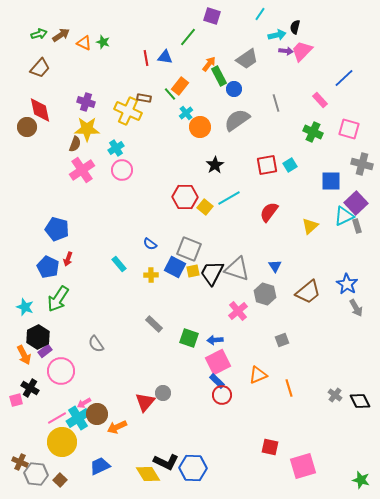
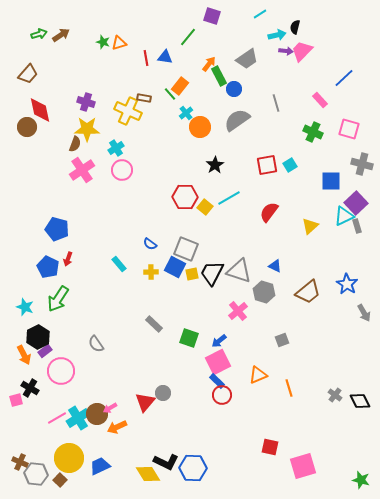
cyan line at (260, 14): rotated 24 degrees clockwise
orange triangle at (84, 43): moved 35 px right; rotated 42 degrees counterclockwise
brown trapezoid at (40, 68): moved 12 px left, 6 px down
gray square at (189, 249): moved 3 px left
blue triangle at (275, 266): rotated 32 degrees counterclockwise
gray triangle at (237, 269): moved 2 px right, 2 px down
yellow square at (193, 271): moved 1 px left, 3 px down
yellow cross at (151, 275): moved 3 px up
gray hexagon at (265, 294): moved 1 px left, 2 px up
gray arrow at (356, 308): moved 8 px right, 5 px down
blue arrow at (215, 340): moved 4 px right, 1 px down; rotated 35 degrees counterclockwise
pink arrow at (84, 403): moved 26 px right, 5 px down
yellow circle at (62, 442): moved 7 px right, 16 px down
